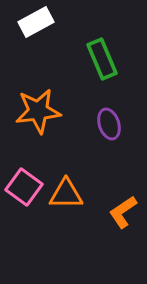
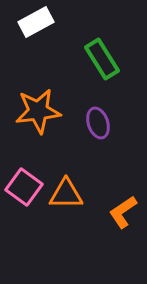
green rectangle: rotated 9 degrees counterclockwise
purple ellipse: moved 11 px left, 1 px up
